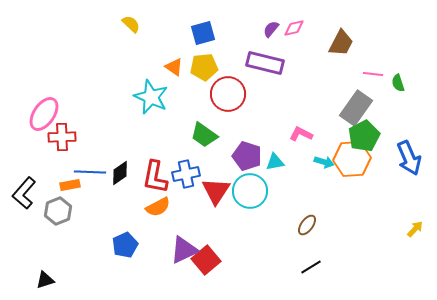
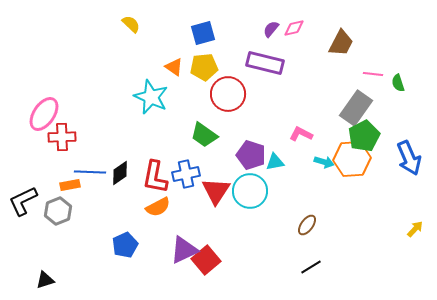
purple pentagon: moved 4 px right, 1 px up
black L-shape: moved 1 px left, 8 px down; rotated 24 degrees clockwise
